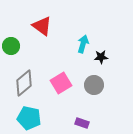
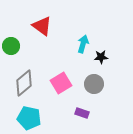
gray circle: moved 1 px up
purple rectangle: moved 10 px up
